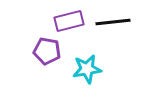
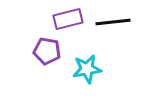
purple rectangle: moved 1 px left, 2 px up
